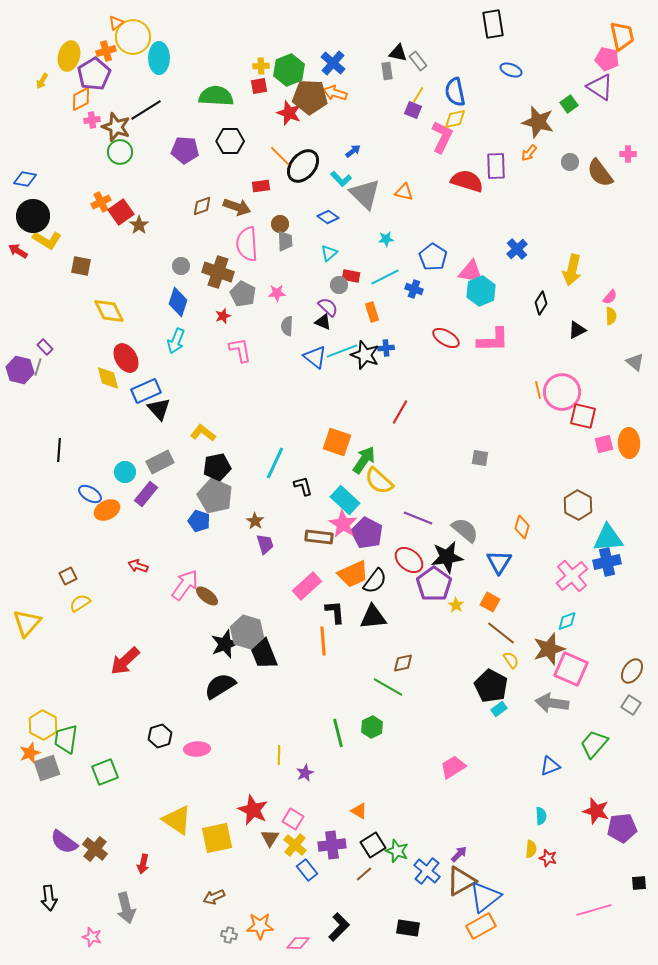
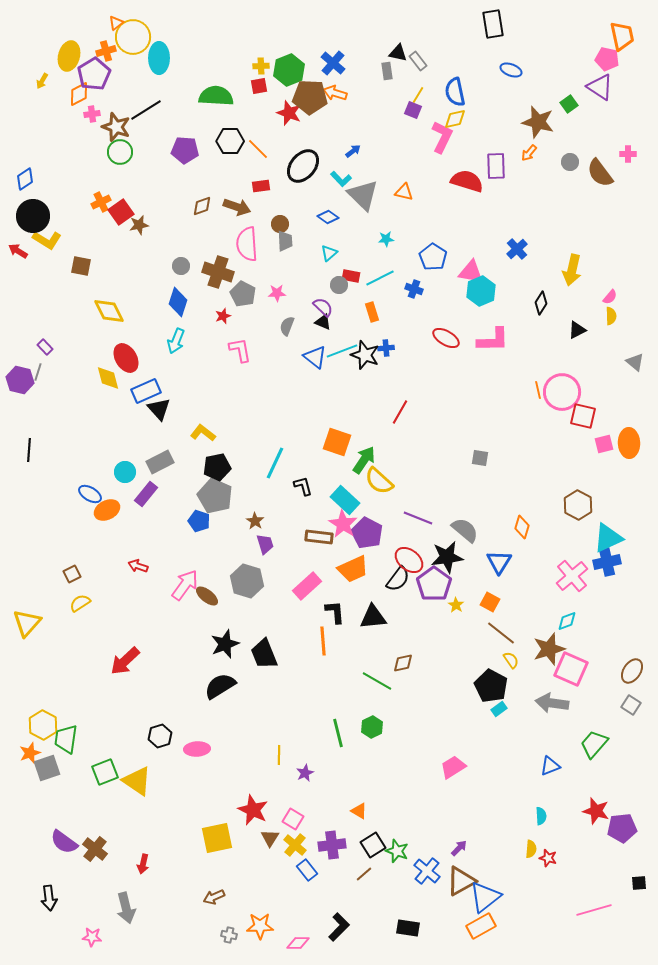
orange diamond at (81, 99): moved 2 px left, 5 px up
pink cross at (92, 120): moved 6 px up
orange line at (280, 156): moved 22 px left, 7 px up
blue diamond at (25, 179): rotated 45 degrees counterclockwise
gray triangle at (365, 194): moved 2 px left, 1 px down
brown star at (139, 225): rotated 24 degrees clockwise
cyan line at (385, 277): moved 5 px left, 1 px down
purple semicircle at (328, 307): moved 5 px left
gray semicircle at (287, 326): rotated 18 degrees clockwise
gray line at (38, 367): moved 5 px down
purple hexagon at (20, 370): moved 10 px down
black line at (59, 450): moved 30 px left
cyan triangle at (608, 538): rotated 20 degrees counterclockwise
orange trapezoid at (353, 574): moved 5 px up
brown square at (68, 576): moved 4 px right, 2 px up
black semicircle at (375, 581): moved 23 px right, 2 px up
gray hexagon at (247, 632): moved 51 px up
green line at (388, 687): moved 11 px left, 6 px up
yellow triangle at (177, 820): moved 40 px left, 39 px up
purple arrow at (459, 854): moved 6 px up
pink star at (92, 937): rotated 12 degrees counterclockwise
